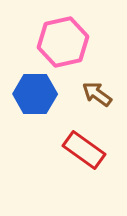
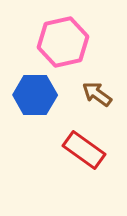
blue hexagon: moved 1 px down
